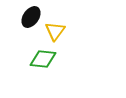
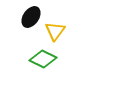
green diamond: rotated 20 degrees clockwise
